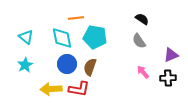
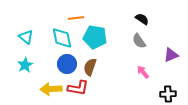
black cross: moved 16 px down
red L-shape: moved 1 px left, 1 px up
